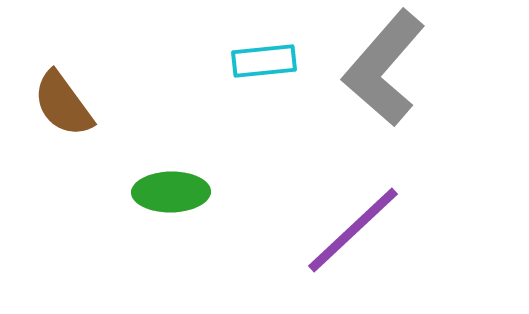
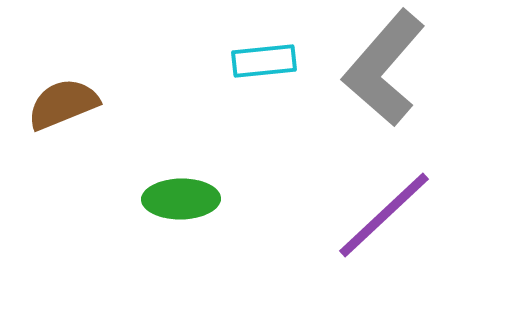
brown semicircle: rotated 104 degrees clockwise
green ellipse: moved 10 px right, 7 px down
purple line: moved 31 px right, 15 px up
